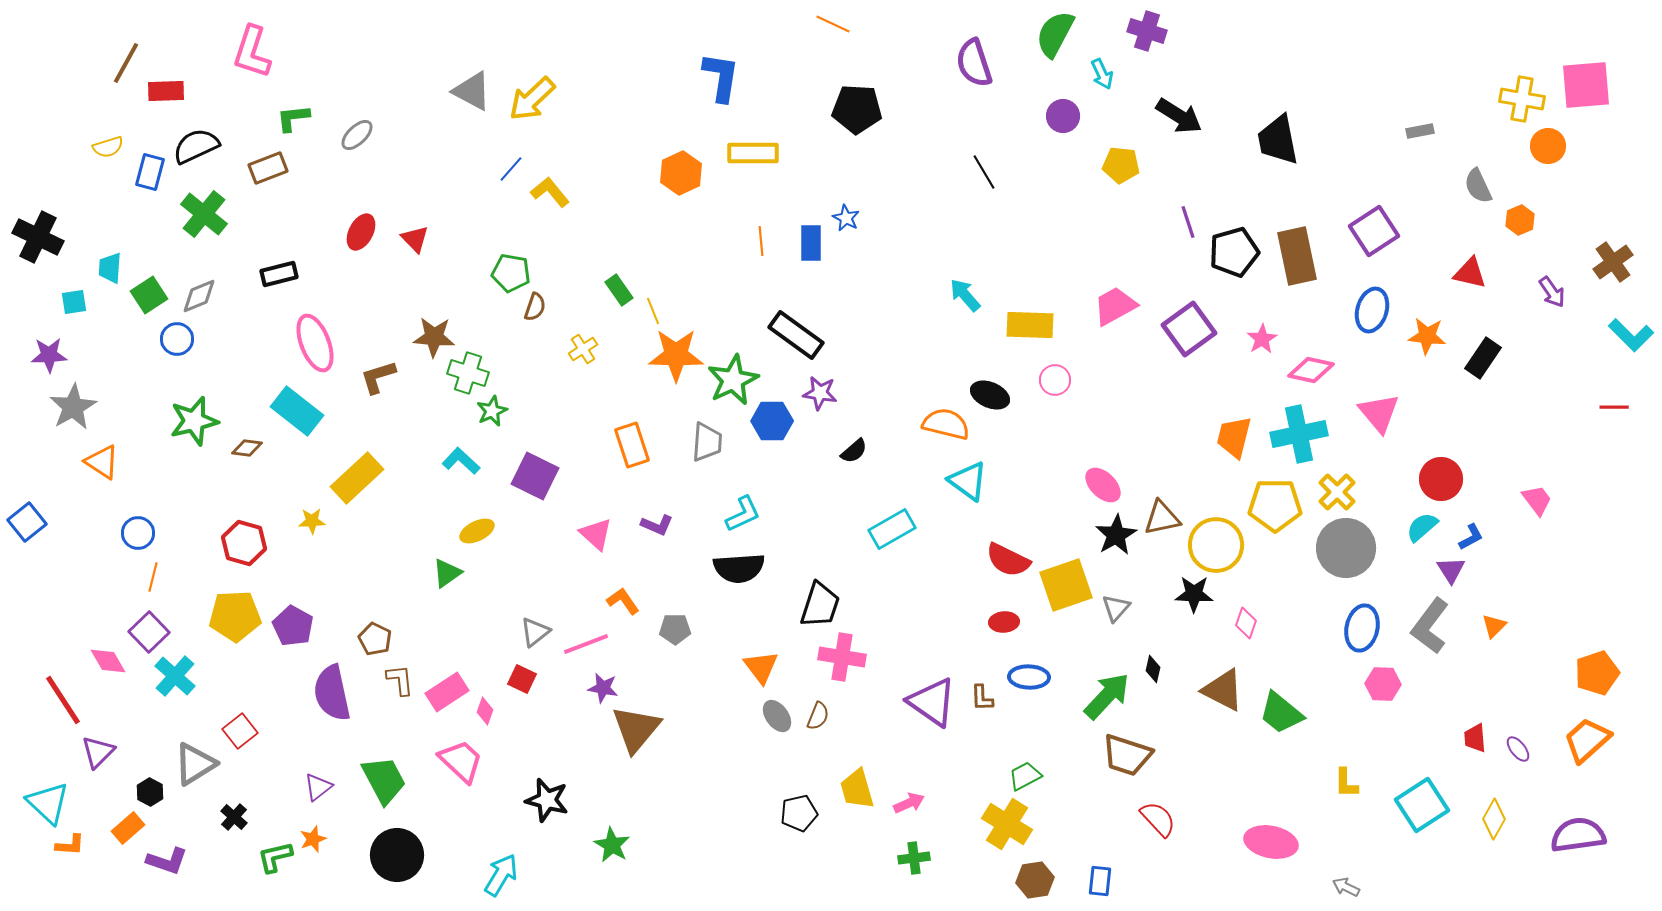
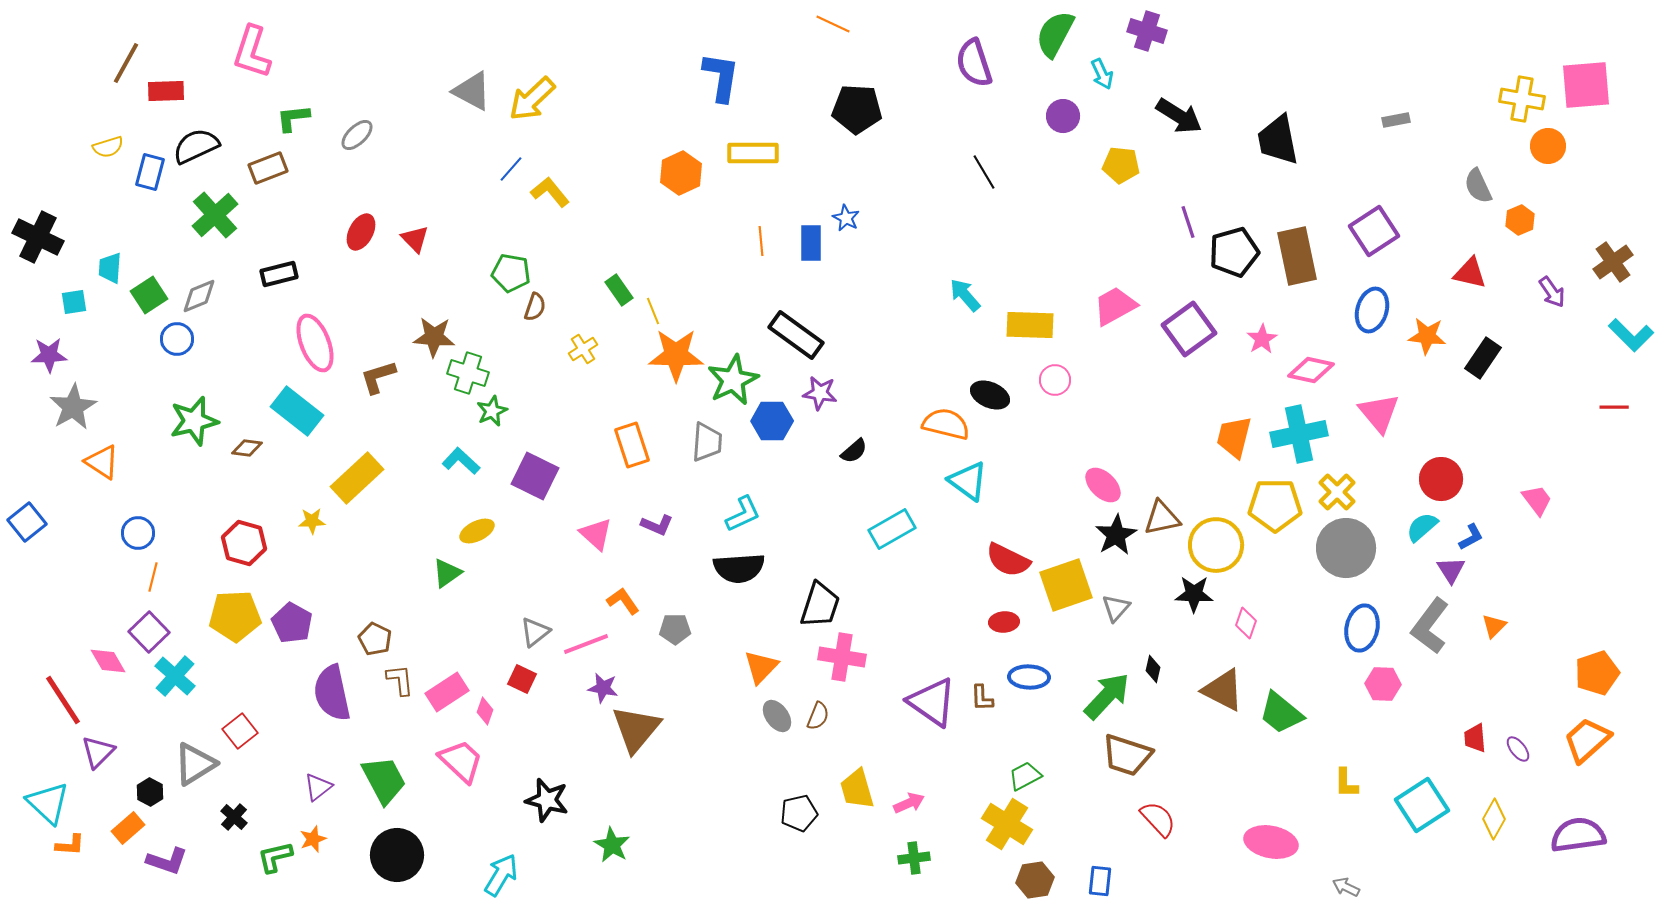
gray rectangle at (1420, 131): moved 24 px left, 11 px up
green cross at (204, 214): moved 11 px right, 1 px down; rotated 9 degrees clockwise
purple pentagon at (293, 626): moved 1 px left, 3 px up
orange triangle at (761, 667): rotated 21 degrees clockwise
